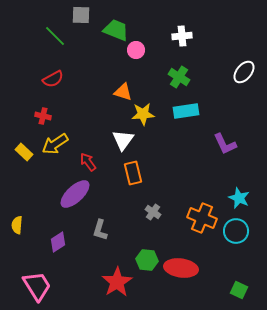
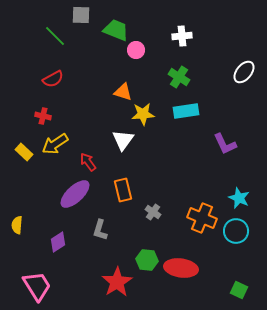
orange rectangle: moved 10 px left, 17 px down
